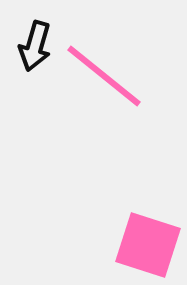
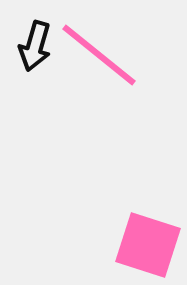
pink line: moved 5 px left, 21 px up
